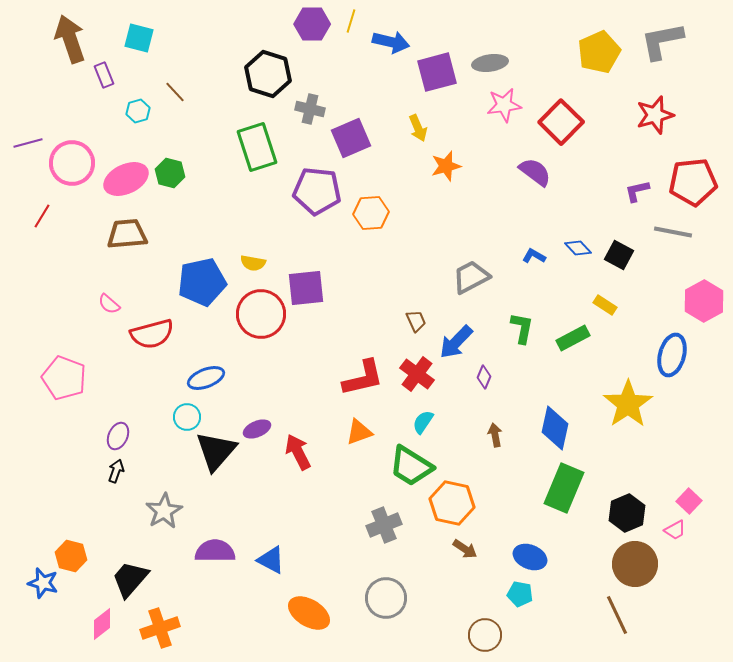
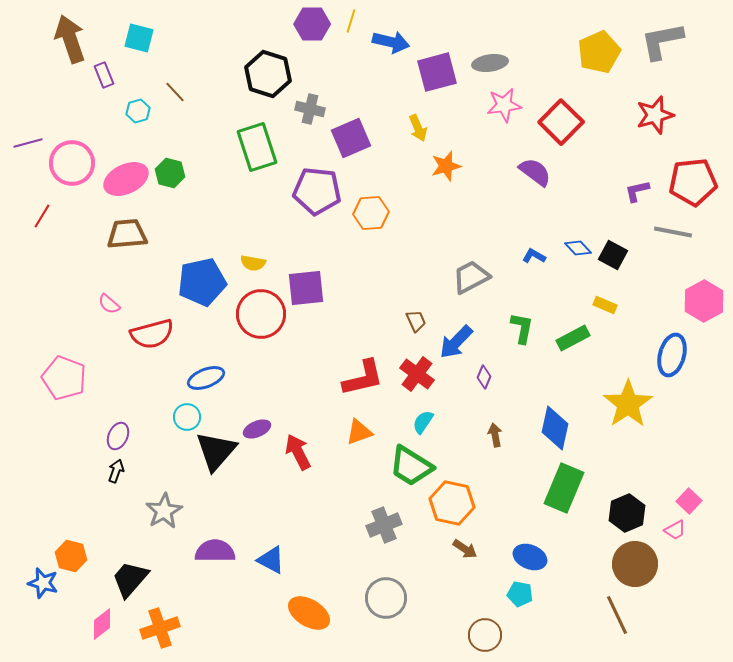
black square at (619, 255): moved 6 px left
yellow rectangle at (605, 305): rotated 10 degrees counterclockwise
